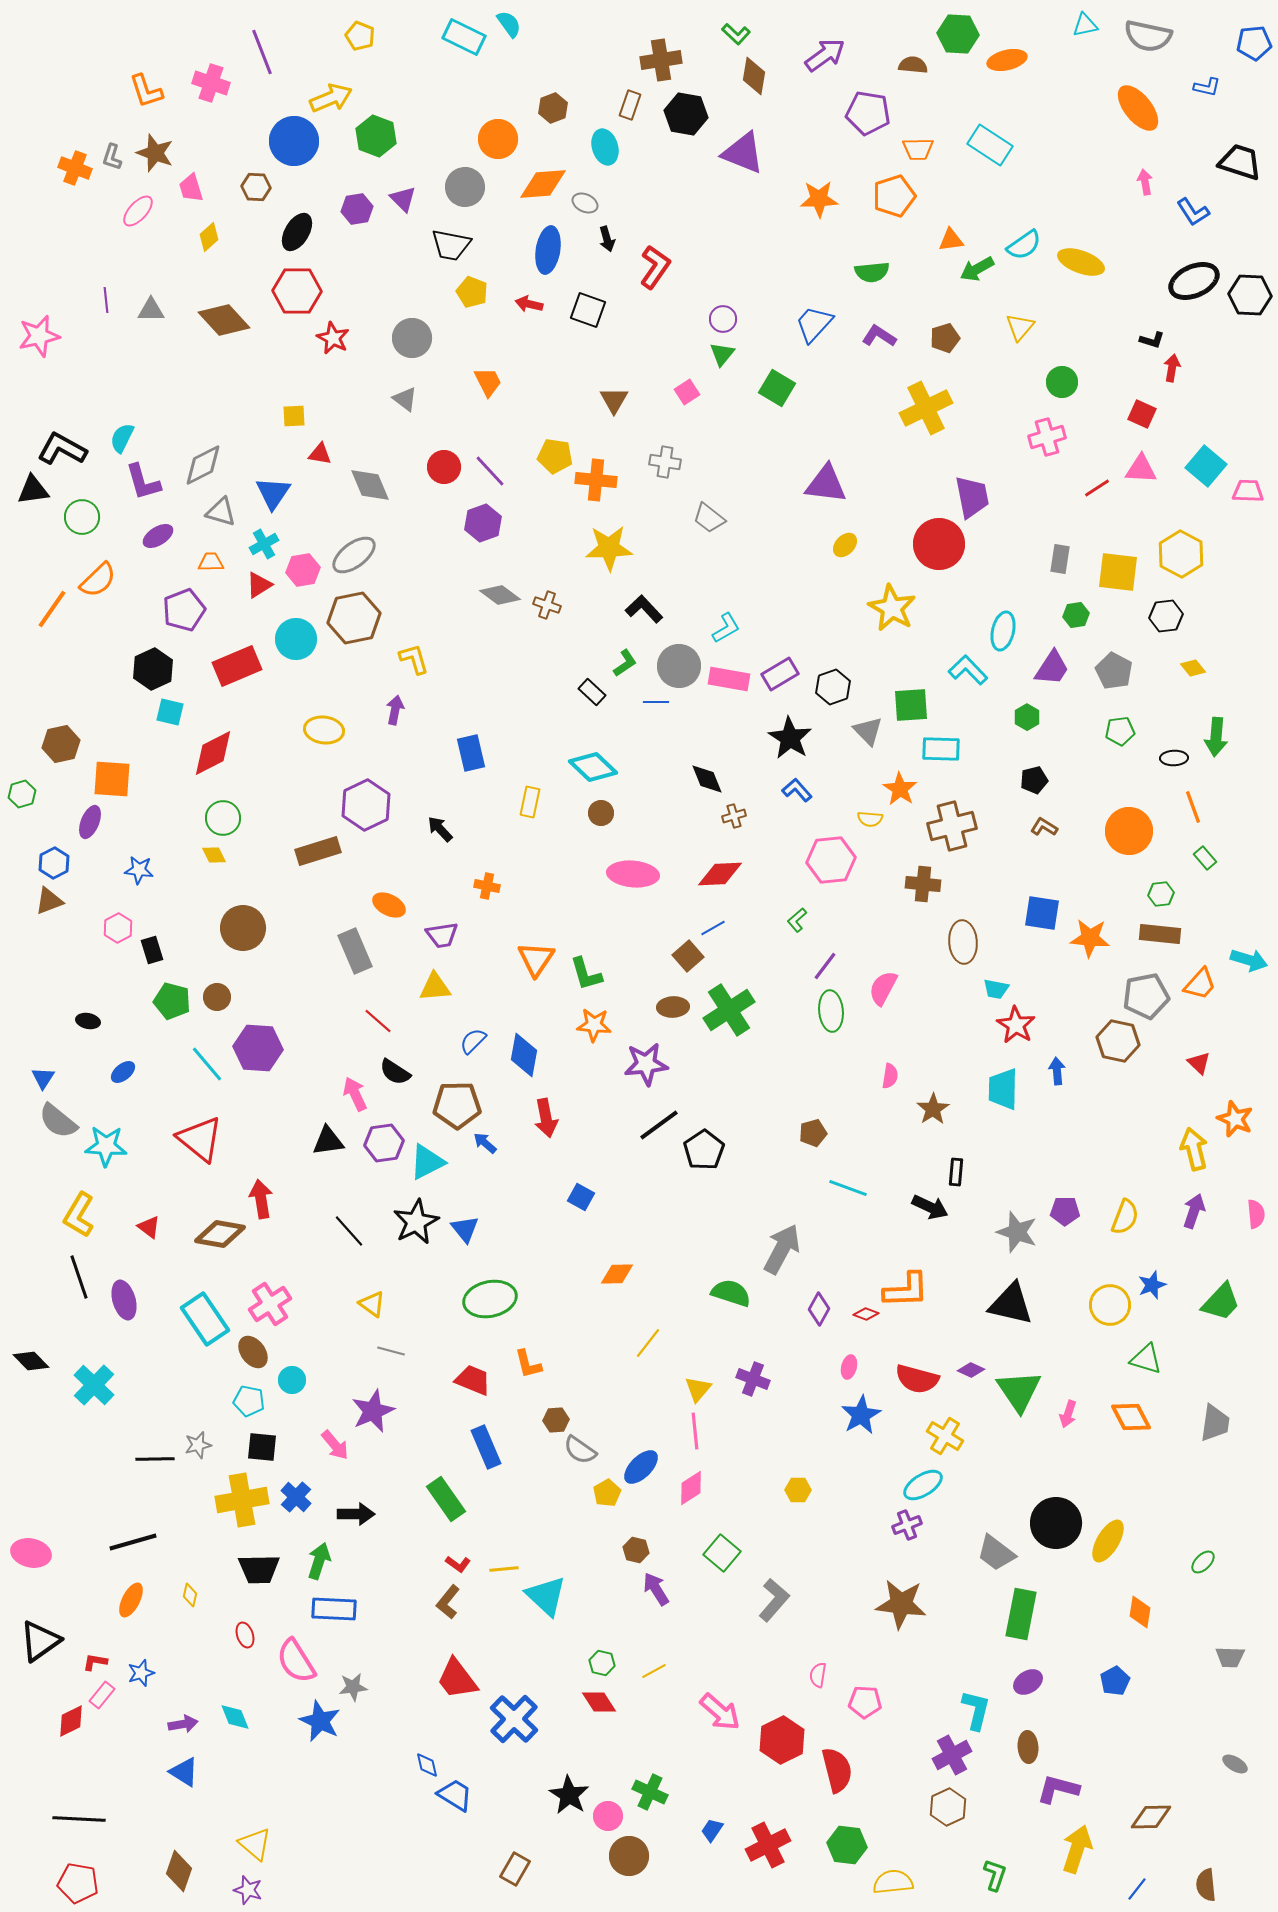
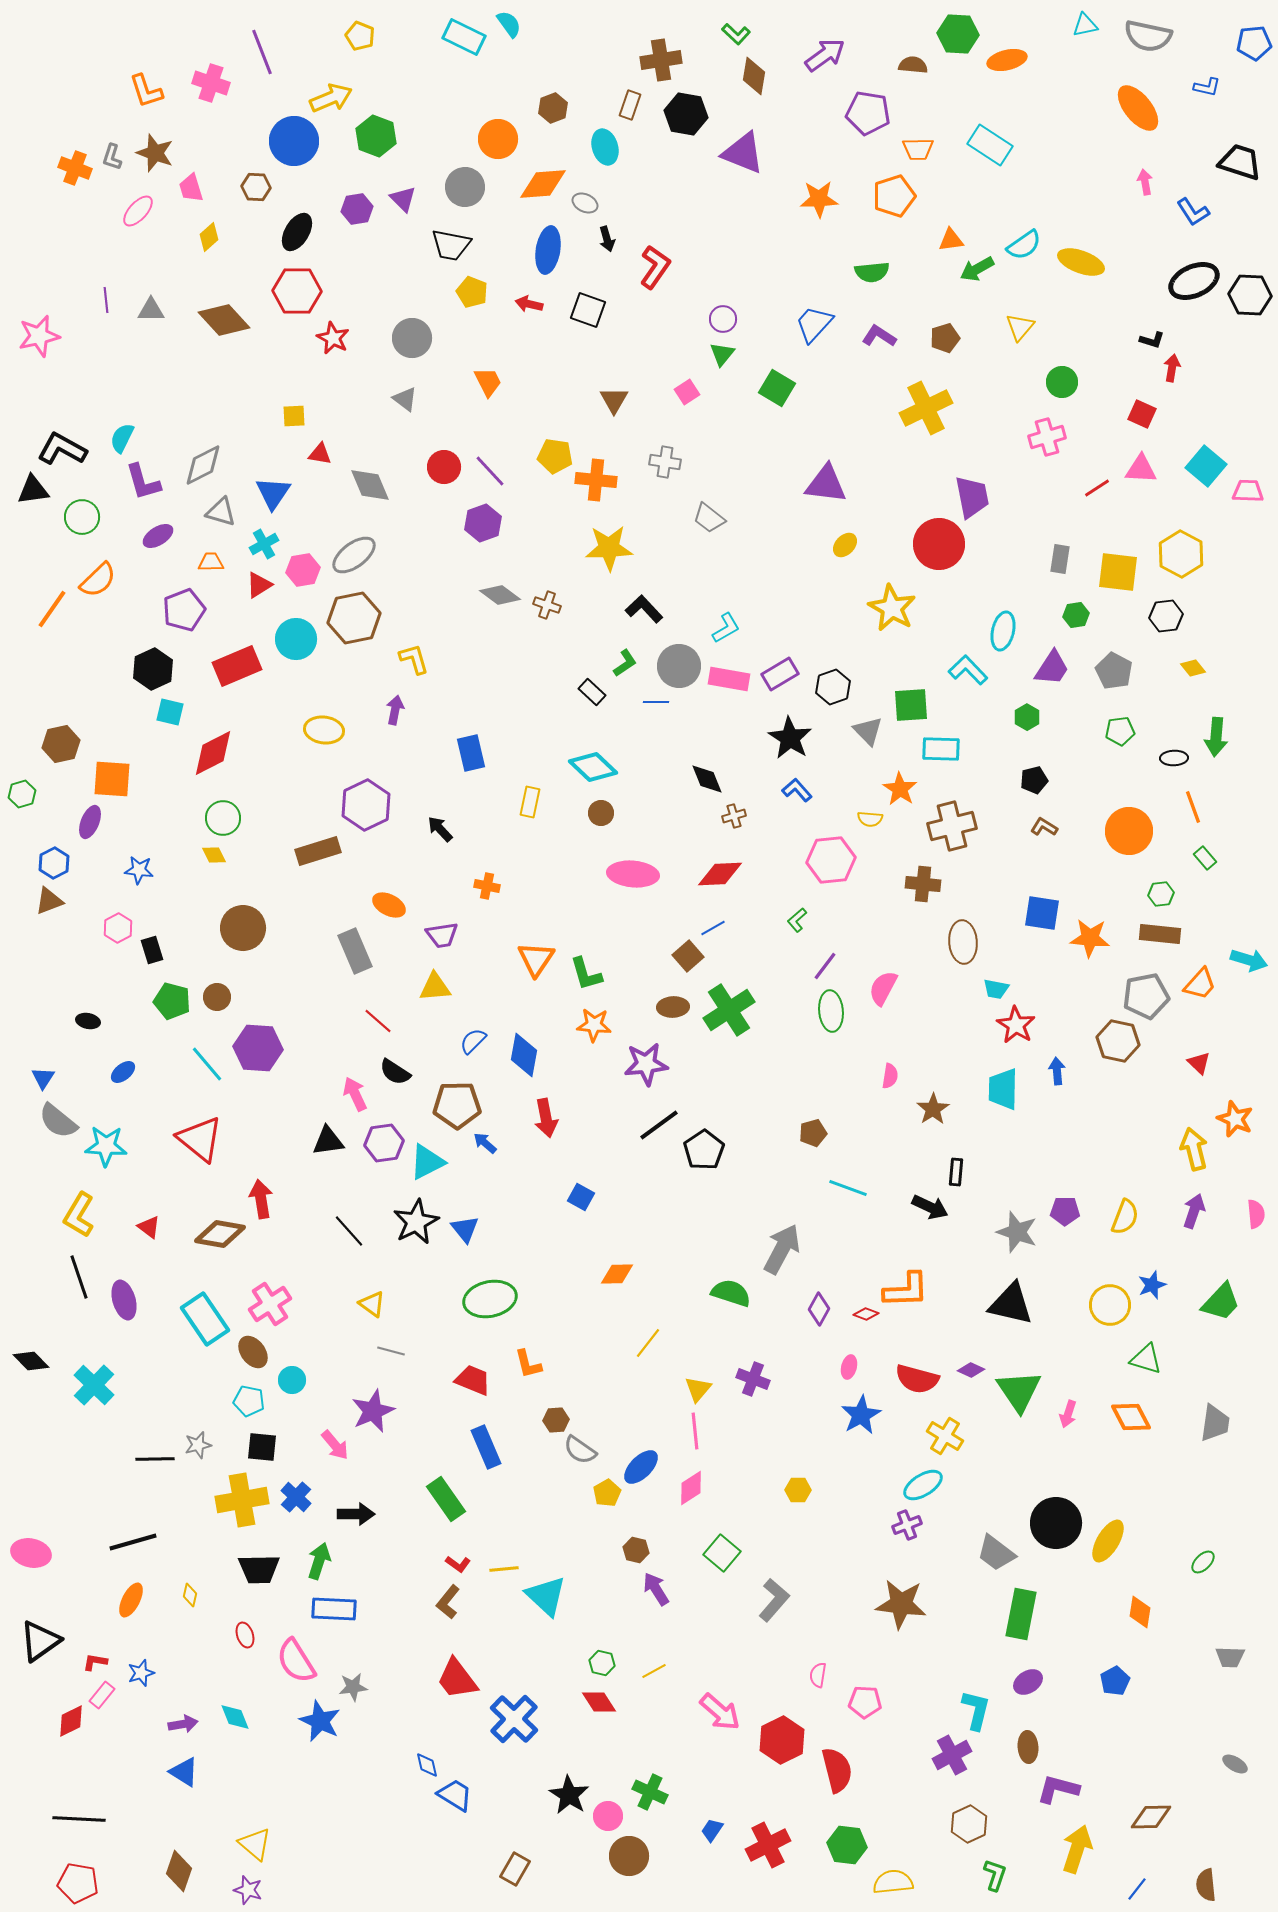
brown hexagon at (948, 1807): moved 21 px right, 17 px down
